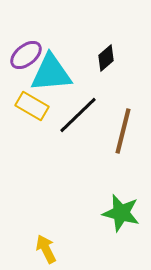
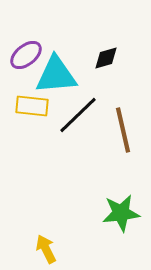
black diamond: rotated 24 degrees clockwise
cyan triangle: moved 5 px right, 2 px down
yellow rectangle: rotated 24 degrees counterclockwise
brown line: moved 1 px up; rotated 27 degrees counterclockwise
green star: rotated 21 degrees counterclockwise
